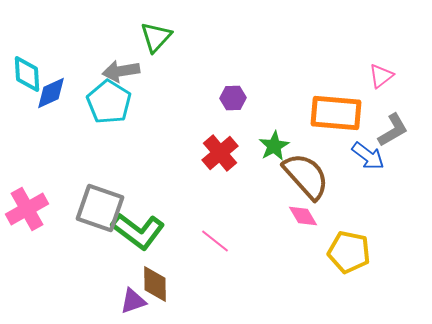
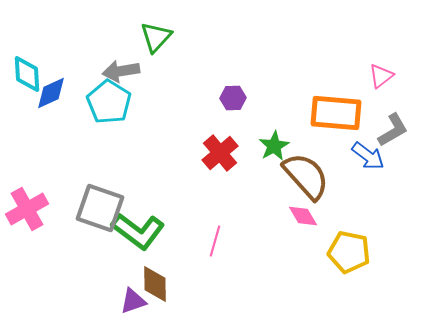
pink line: rotated 68 degrees clockwise
